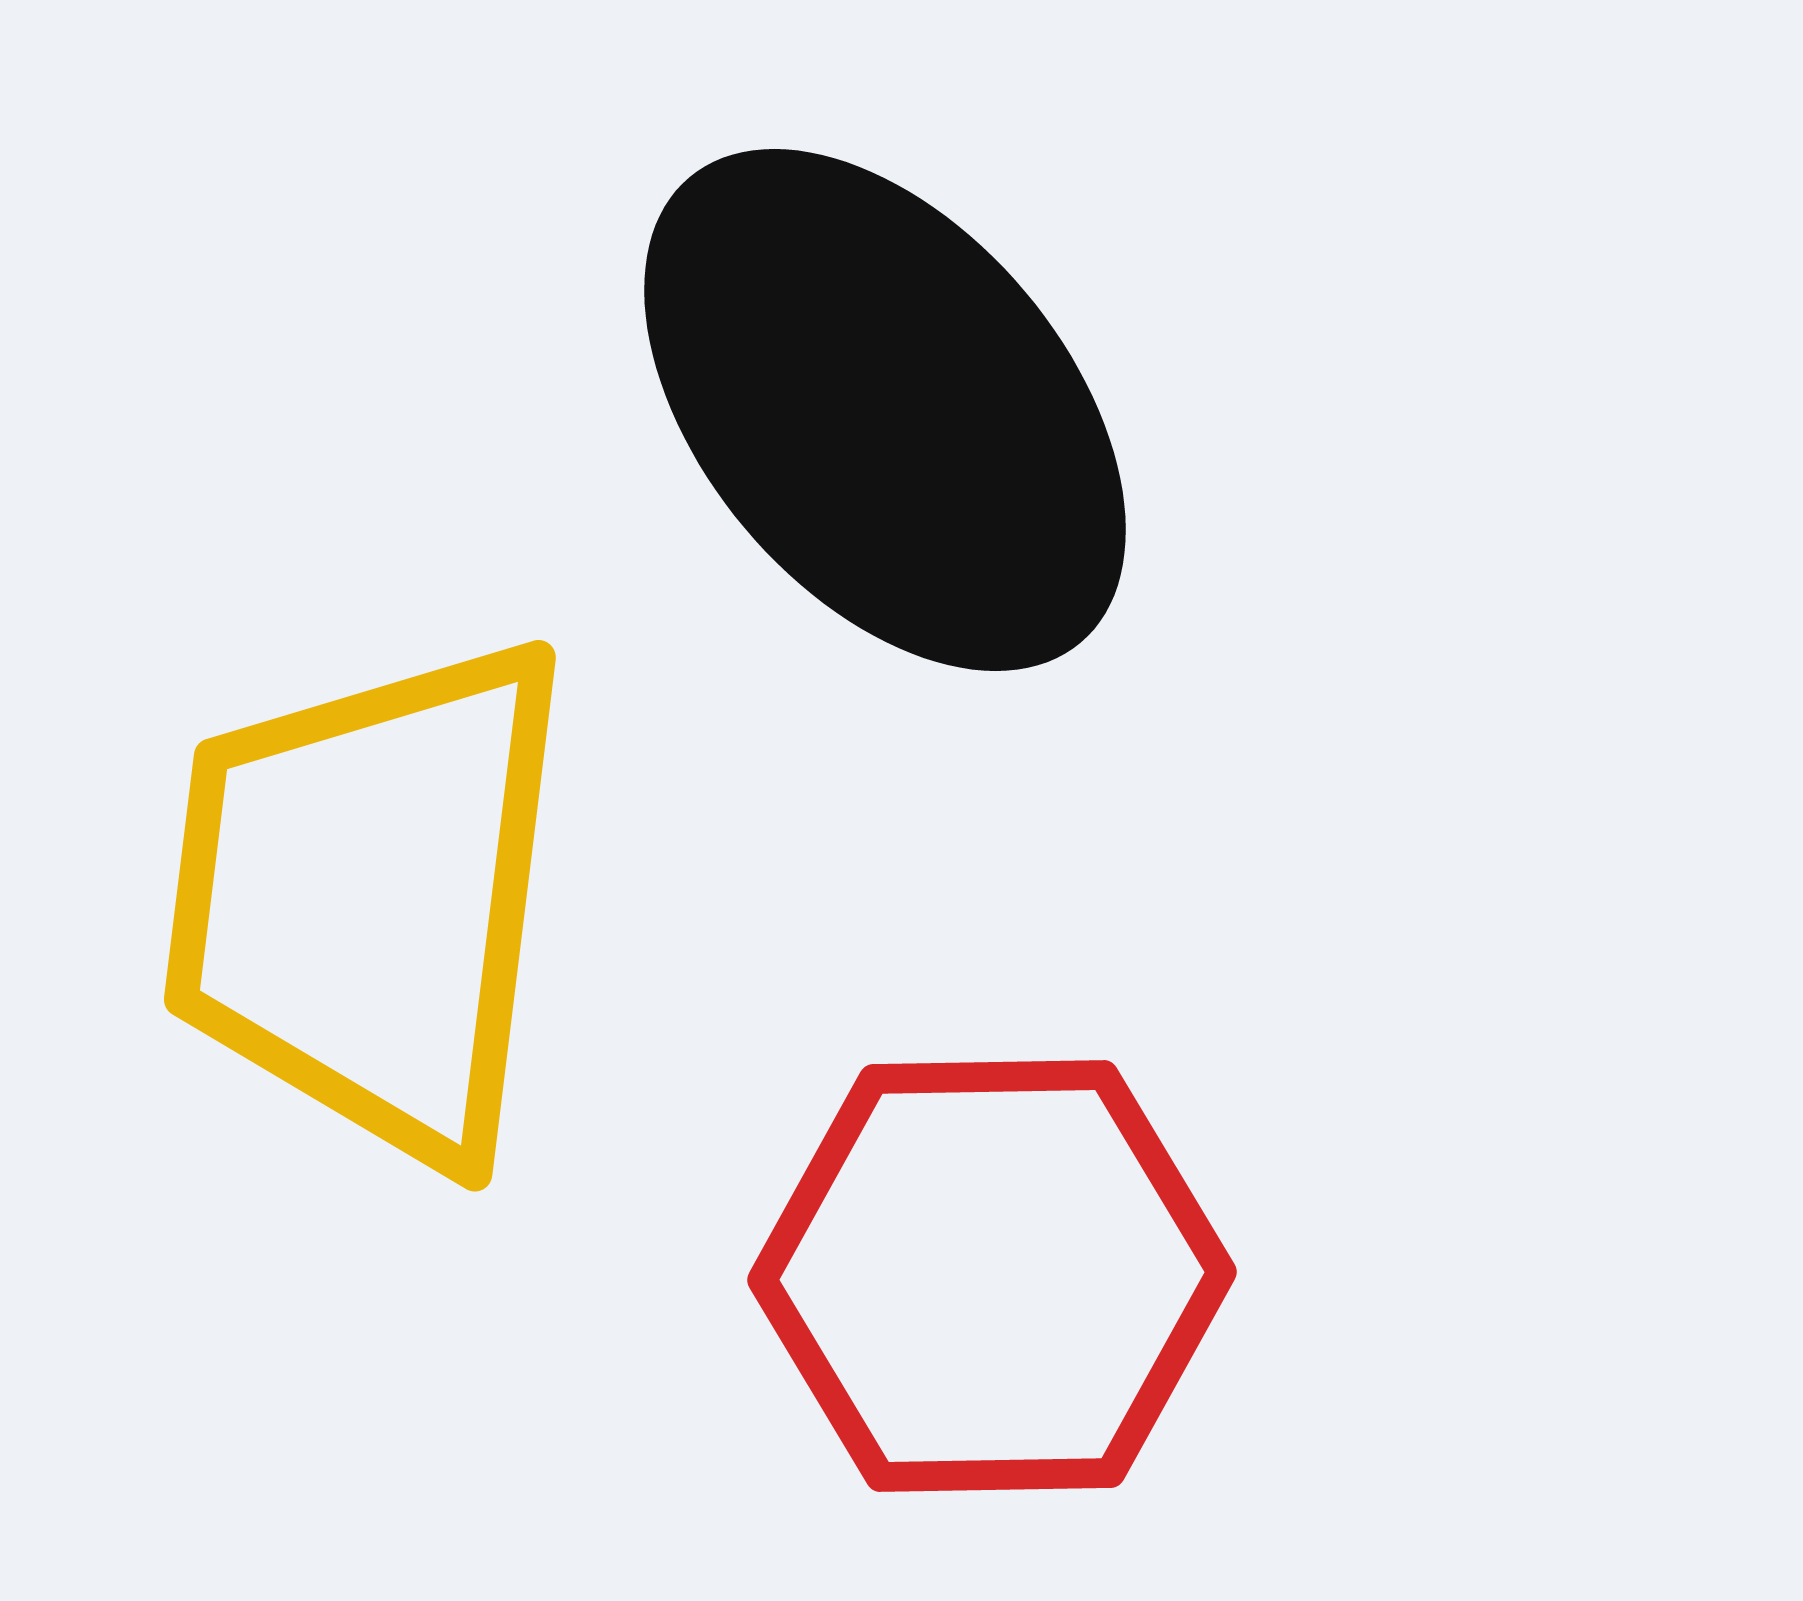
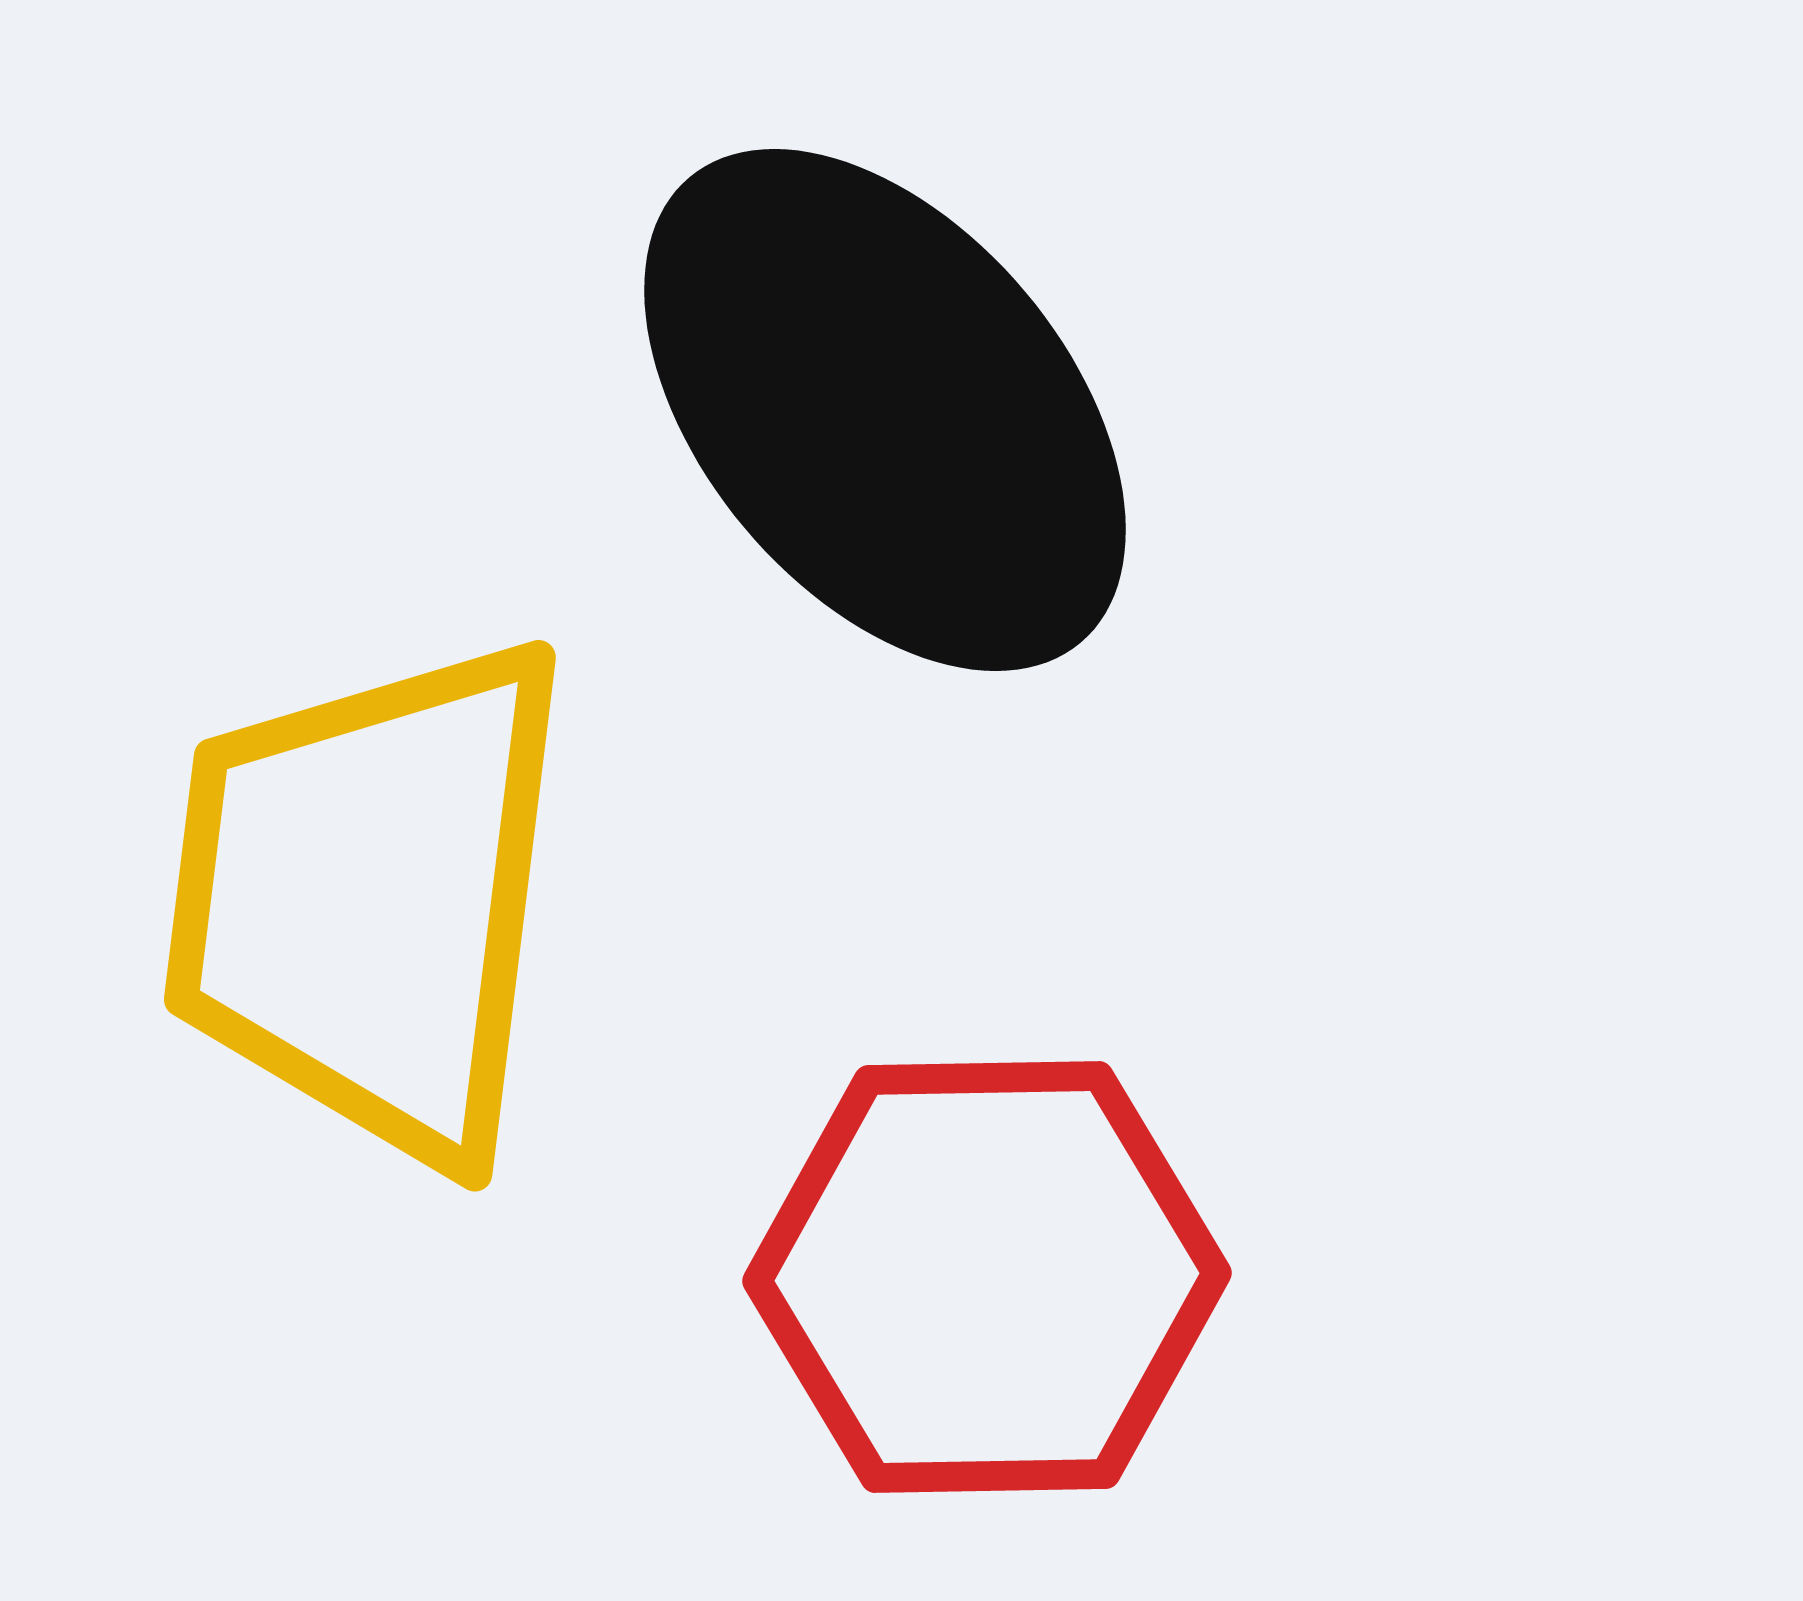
red hexagon: moved 5 px left, 1 px down
